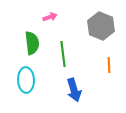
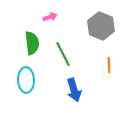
green line: rotated 20 degrees counterclockwise
